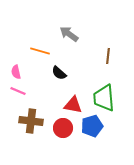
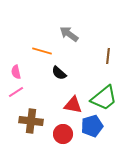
orange line: moved 2 px right
pink line: moved 2 px left, 1 px down; rotated 56 degrees counterclockwise
green trapezoid: rotated 124 degrees counterclockwise
red circle: moved 6 px down
